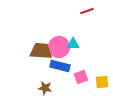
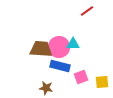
red line: rotated 16 degrees counterclockwise
brown trapezoid: moved 2 px up
brown star: moved 1 px right
